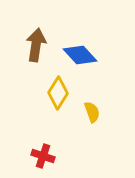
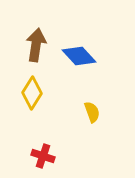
blue diamond: moved 1 px left, 1 px down
yellow diamond: moved 26 px left
